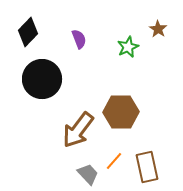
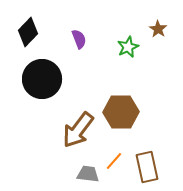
gray trapezoid: rotated 40 degrees counterclockwise
